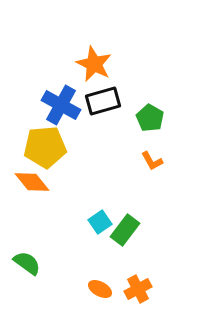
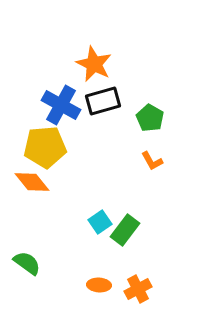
orange ellipse: moved 1 px left, 4 px up; rotated 25 degrees counterclockwise
